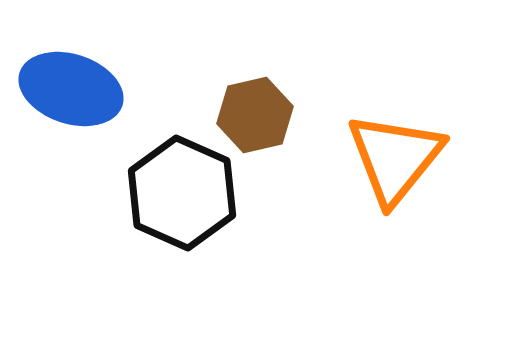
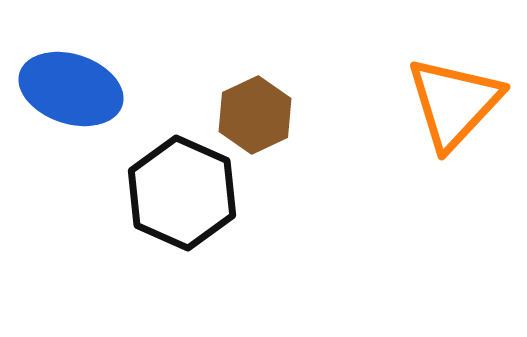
brown hexagon: rotated 12 degrees counterclockwise
orange triangle: moved 59 px right, 55 px up; rotated 4 degrees clockwise
